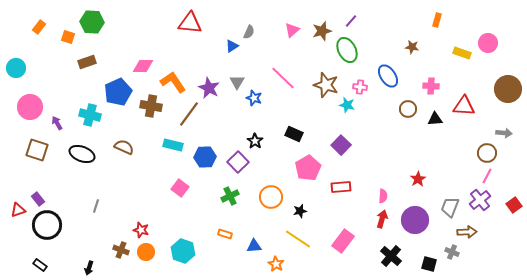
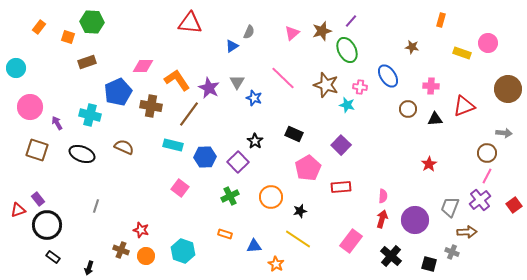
orange rectangle at (437, 20): moved 4 px right
pink triangle at (292, 30): moved 3 px down
orange L-shape at (173, 82): moved 4 px right, 2 px up
red triangle at (464, 106): rotated 25 degrees counterclockwise
red star at (418, 179): moved 11 px right, 15 px up
pink rectangle at (343, 241): moved 8 px right
orange circle at (146, 252): moved 4 px down
black rectangle at (40, 265): moved 13 px right, 8 px up
